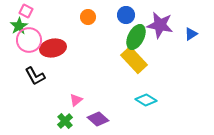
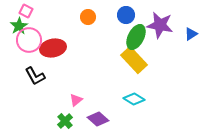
cyan diamond: moved 12 px left, 1 px up
